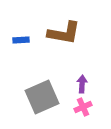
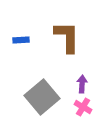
brown L-shape: moved 3 px right, 4 px down; rotated 100 degrees counterclockwise
gray square: rotated 16 degrees counterclockwise
pink cross: rotated 36 degrees counterclockwise
